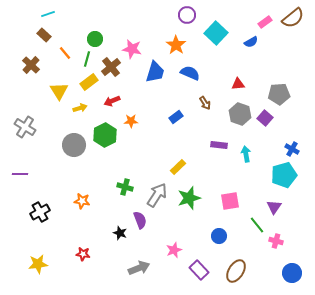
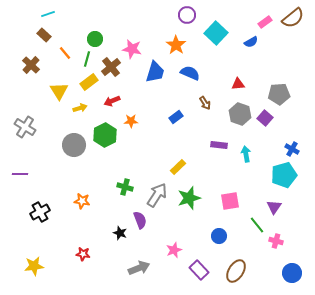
yellow star at (38, 264): moved 4 px left, 2 px down
